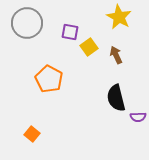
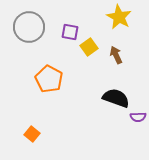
gray circle: moved 2 px right, 4 px down
black semicircle: rotated 124 degrees clockwise
